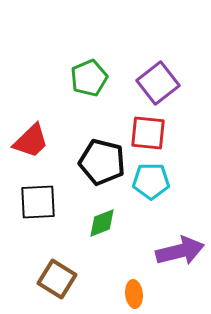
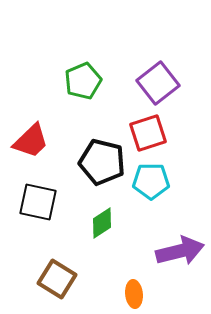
green pentagon: moved 6 px left, 3 px down
red square: rotated 24 degrees counterclockwise
black square: rotated 15 degrees clockwise
green diamond: rotated 12 degrees counterclockwise
